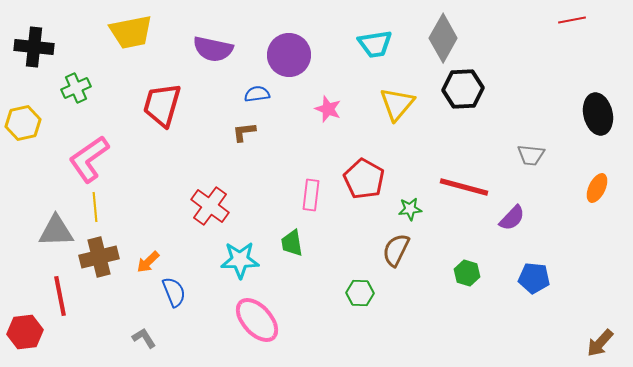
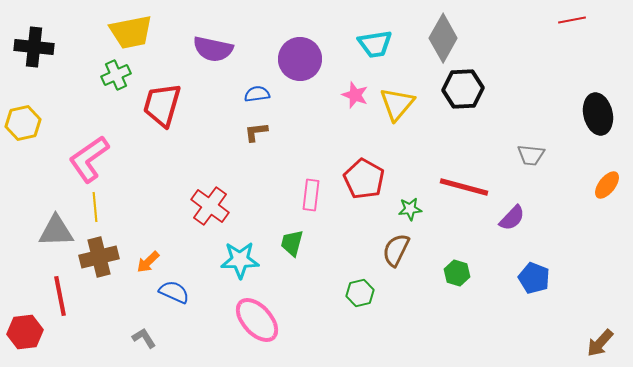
purple circle at (289, 55): moved 11 px right, 4 px down
green cross at (76, 88): moved 40 px right, 13 px up
pink star at (328, 109): moved 27 px right, 14 px up
brown L-shape at (244, 132): moved 12 px right
orange ellipse at (597, 188): moved 10 px right, 3 px up; rotated 12 degrees clockwise
green trapezoid at (292, 243): rotated 24 degrees clockwise
green hexagon at (467, 273): moved 10 px left
blue pentagon at (534, 278): rotated 16 degrees clockwise
blue semicircle at (174, 292): rotated 44 degrees counterclockwise
green hexagon at (360, 293): rotated 16 degrees counterclockwise
